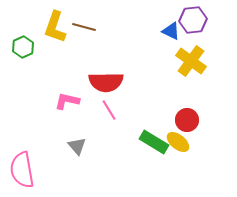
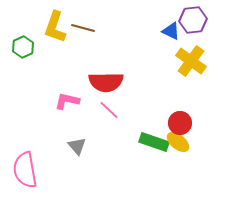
brown line: moved 1 px left, 1 px down
pink line: rotated 15 degrees counterclockwise
red circle: moved 7 px left, 3 px down
green rectangle: rotated 12 degrees counterclockwise
pink semicircle: moved 3 px right
